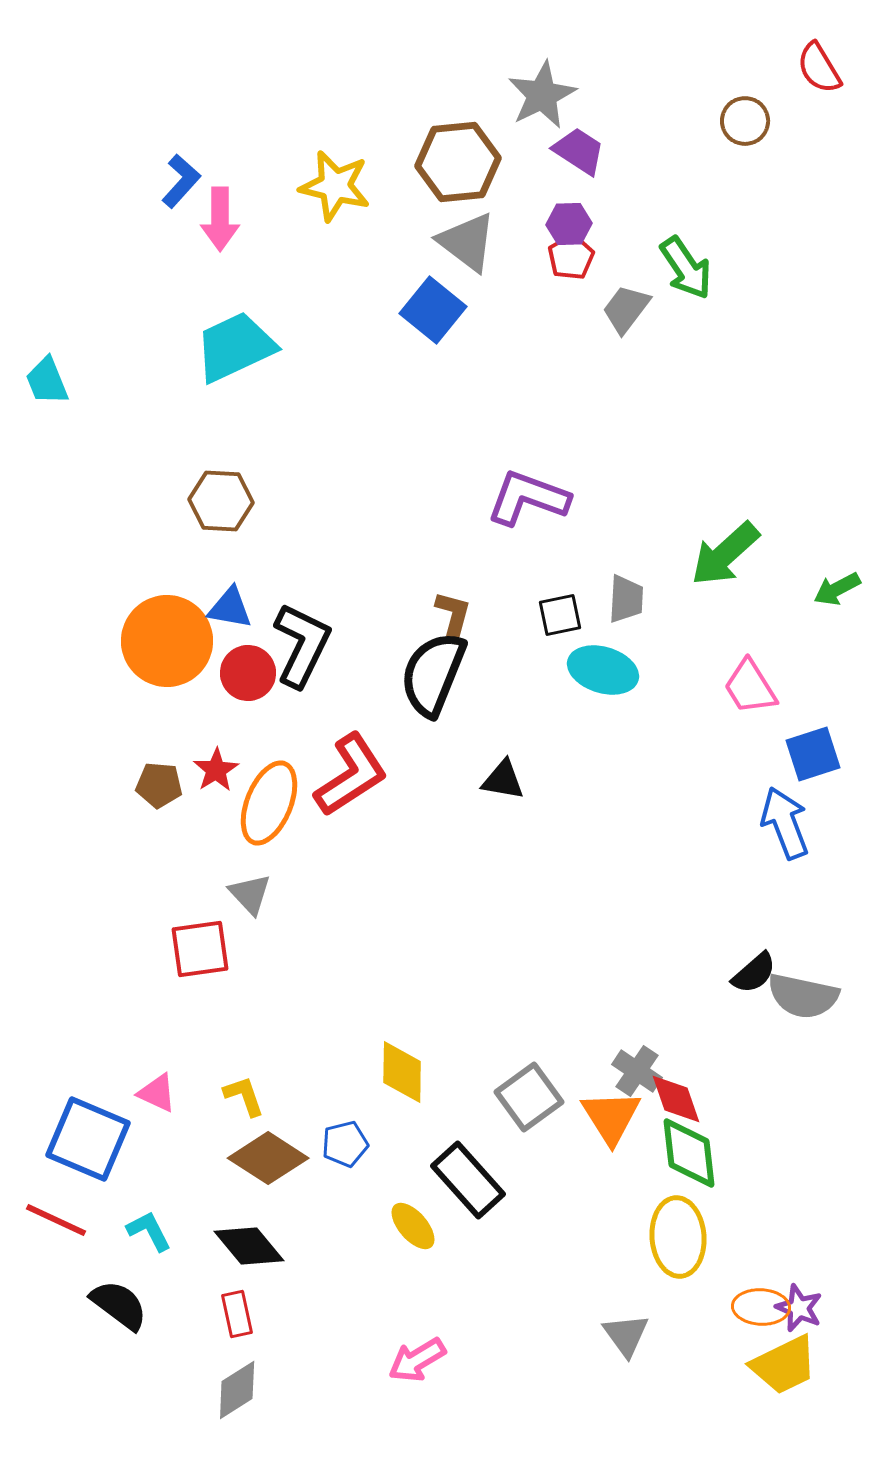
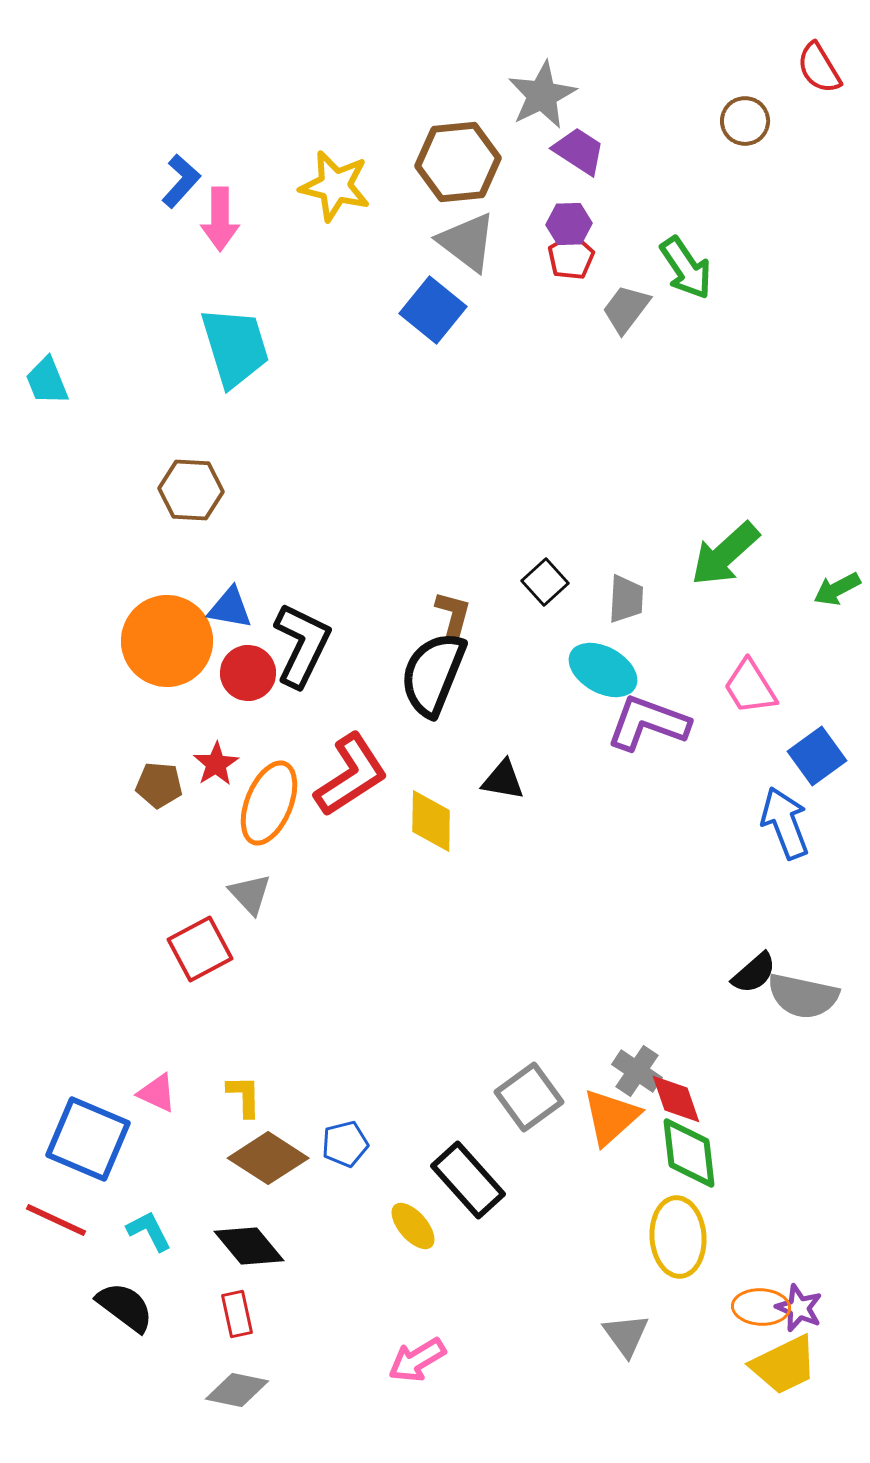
cyan trapezoid at (235, 347): rotated 98 degrees clockwise
purple L-shape at (528, 498): moved 120 px right, 225 px down
brown hexagon at (221, 501): moved 30 px left, 11 px up
black square at (560, 615): moved 15 px left, 33 px up; rotated 30 degrees counterclockwise
cyan ellipse at (603, 670): rotated 12 degrees clockwise
blue square at (813, 754): moved 4 px right, 2 px down; rotated 18 degrees counterclockwise
red star at (216, 770): moved 6 px up
red square at (200, 949): rotated 20 degrees counterclockwise
yellow diamond at (402, 1072): moved 29 px right, 251 px up
yellow L-shape at (244, 1096): rotated 18 degrees clockwise
orange triangle at (611, 1117): rotated 20 degrees clockwise
black semicircle at (119, 1305): moved 6 px right, 2 px down
gray diamond at (237, 1390): rotated 44 degrees clockwise
